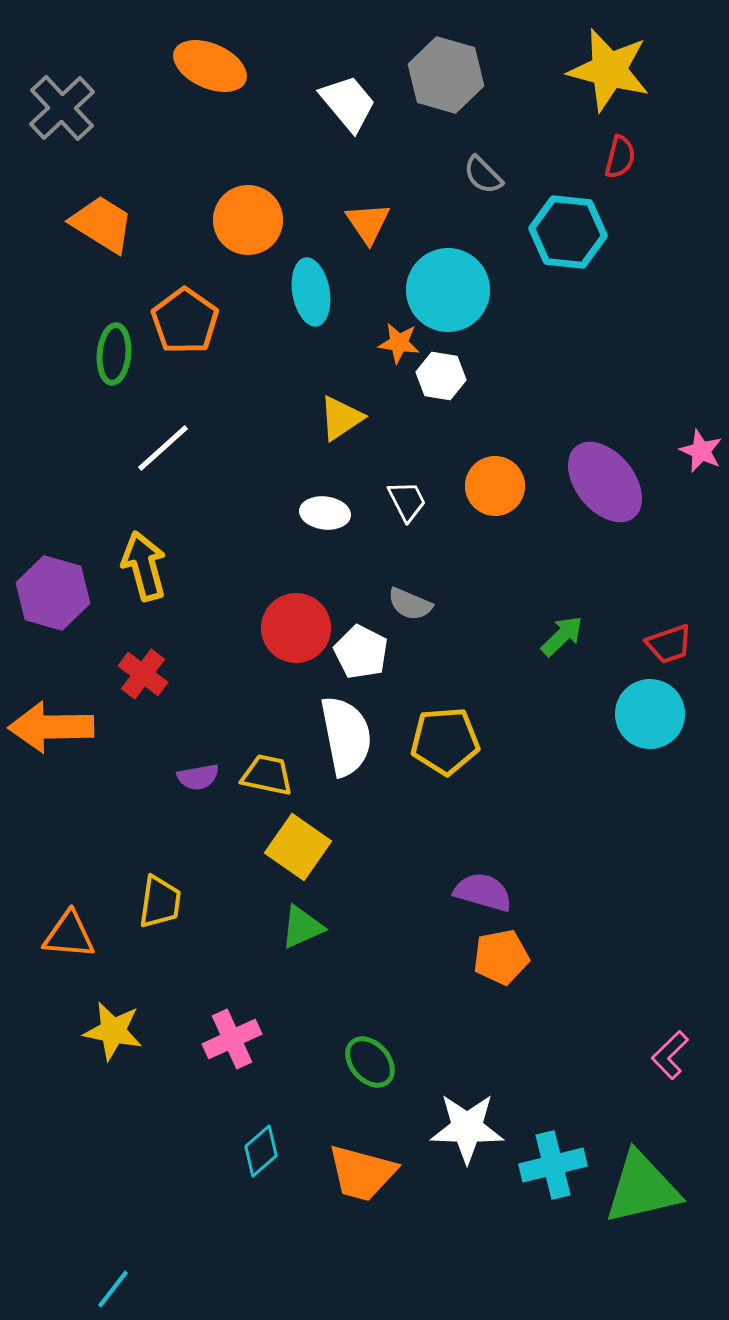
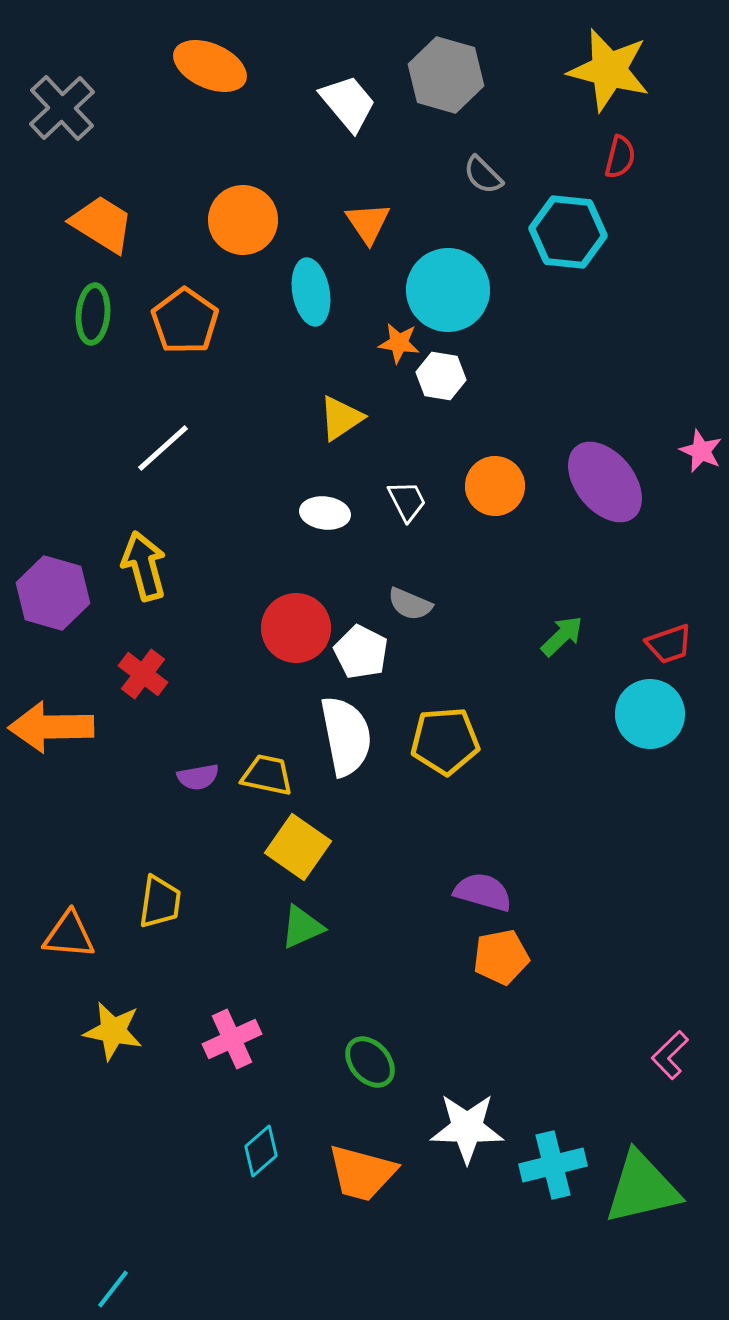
orange circle at (248, 220): moved 5 px left
green ellipse at (114, 354): moved 21 px left, 40 px up
